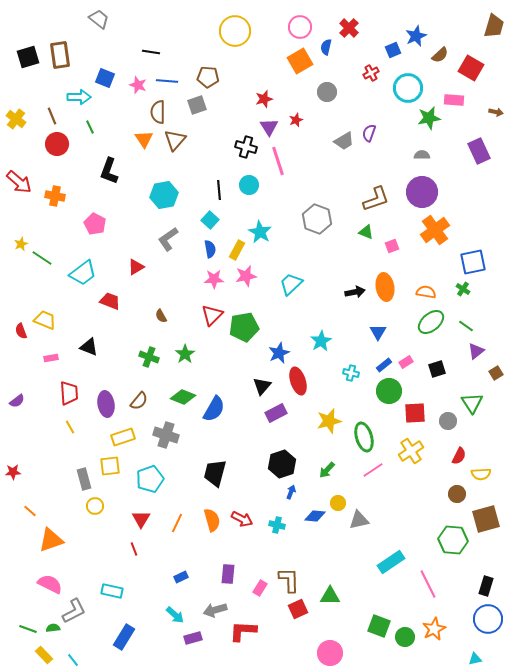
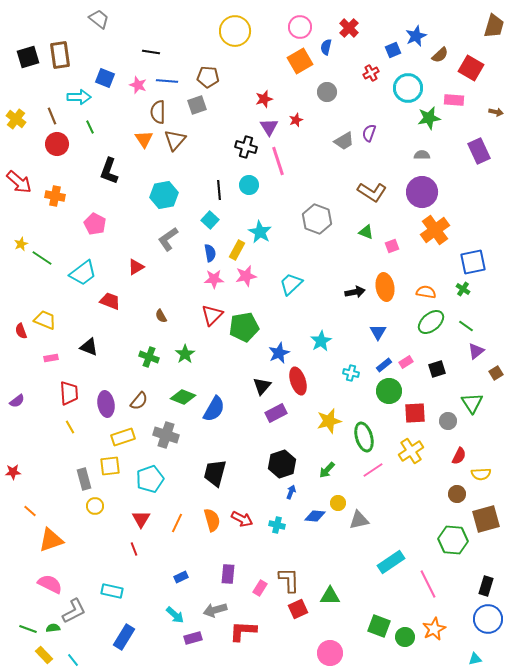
brown L-shape at (376, 199): moved 4 px left, 7 px up; rotated 52 degrees clockwise
blue semicircle at (210, 249): moved 4 px down
